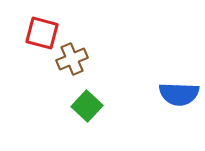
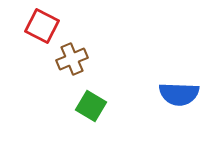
red square: moved 7 px up; rotated 12 degrees clockwise
green square: moved 4 px right; rotated 12 degrees counterclockwise
